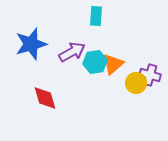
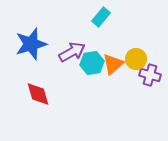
cyan rectangle: moved 5 px right, 1 px down; rotated 36 degrees clockwise
cyan hexagon: moved 3 px left, 1 px down
yellow circle: moved 24 px up
red diamond: moved 7 px left, 4 px up
